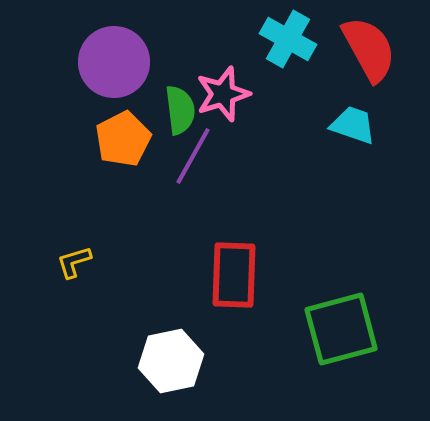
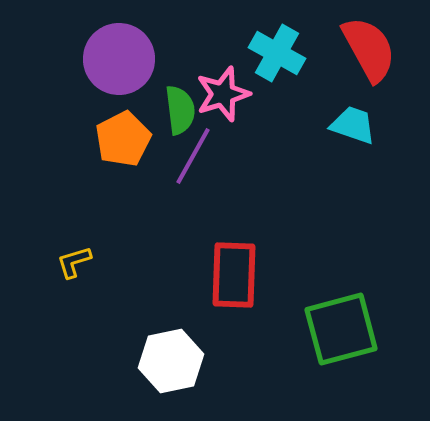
cyan cross: moved 11 px left, 14 px down
purple circle: moved 5 px right, 3 px up
